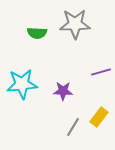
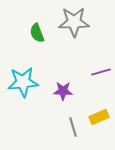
gray star: moved 1 px left, 2 px up
green semicircle: rotated 66 degrees clockwise
cyan star: moved 1 px right, 2 px up
yellow rectangle: rotated 30 degrees clockwise
gray line: rotated 48 degrees counterclockwise
